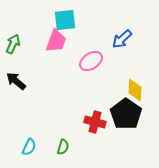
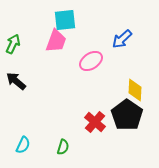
black pentagon: moved 1 px right, 1 px down
red cross: rotated 25 degrees clockwise
cyan semicircle: moved 6 px left, 2 px up
